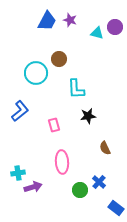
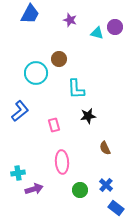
blue trapezoid: moved 17 px left, 7 px up
blue cross: moved 7 px right, 3 px down
purple arrow: moved 1 px right, 2 px down
